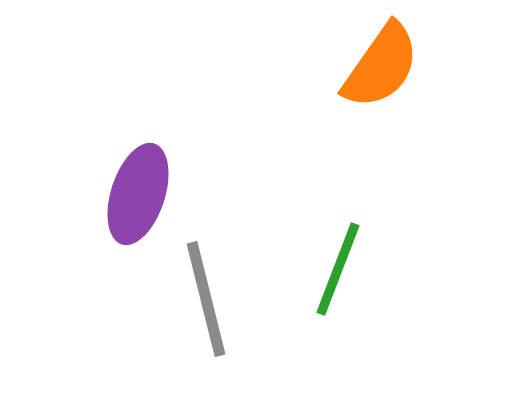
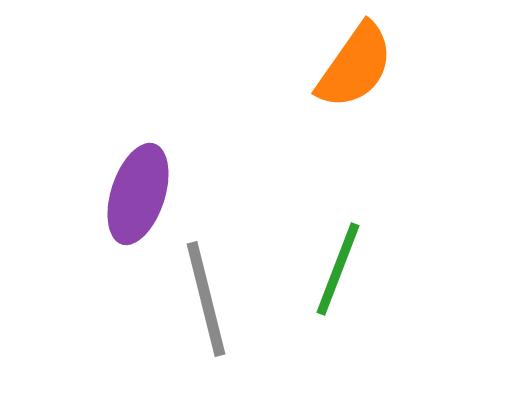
orange semicircle: moved 26 px left
